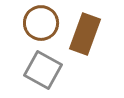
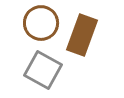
brown rectangle: moved 3 px left, 1 px down
